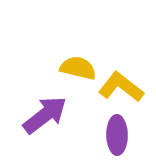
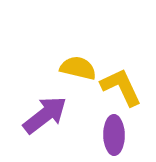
yellow L-shape: rotated 27 degrees clockwise
purple ellipse: moved 3 px left
